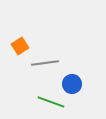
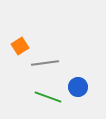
blue circle: moved 6 px right, 3 px down
green line: moved 3 px left, 5 px up
